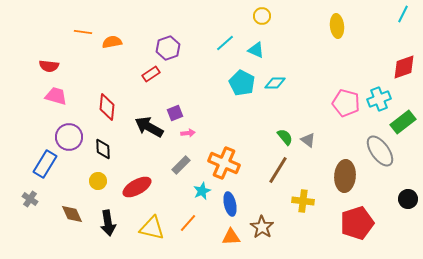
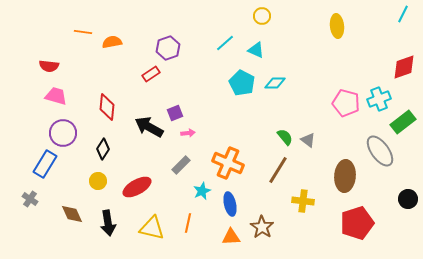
purple circle at (69, 137): moved 6 px left, 4 px up
black diamond at (103, 149): rotated 35 degrees clockwise
orange cross at (224, 163): moved 4 px right
orange line at (188, 223): rotated 30 degrees counterclockwise
